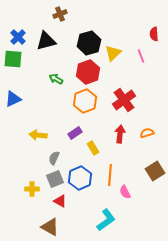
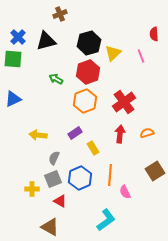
red cross: moved 2 px down
gray square: moved 2 px left
